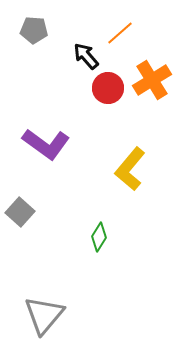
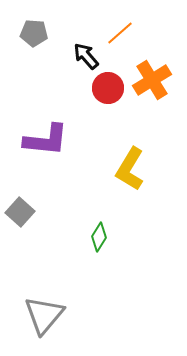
gray pentagon: moved 3 px down
purple L-shape: moved 4 px up; rotated 30 degrees counterclockwise
yellow L-shape: rotated 9 degrees counterclockwise
